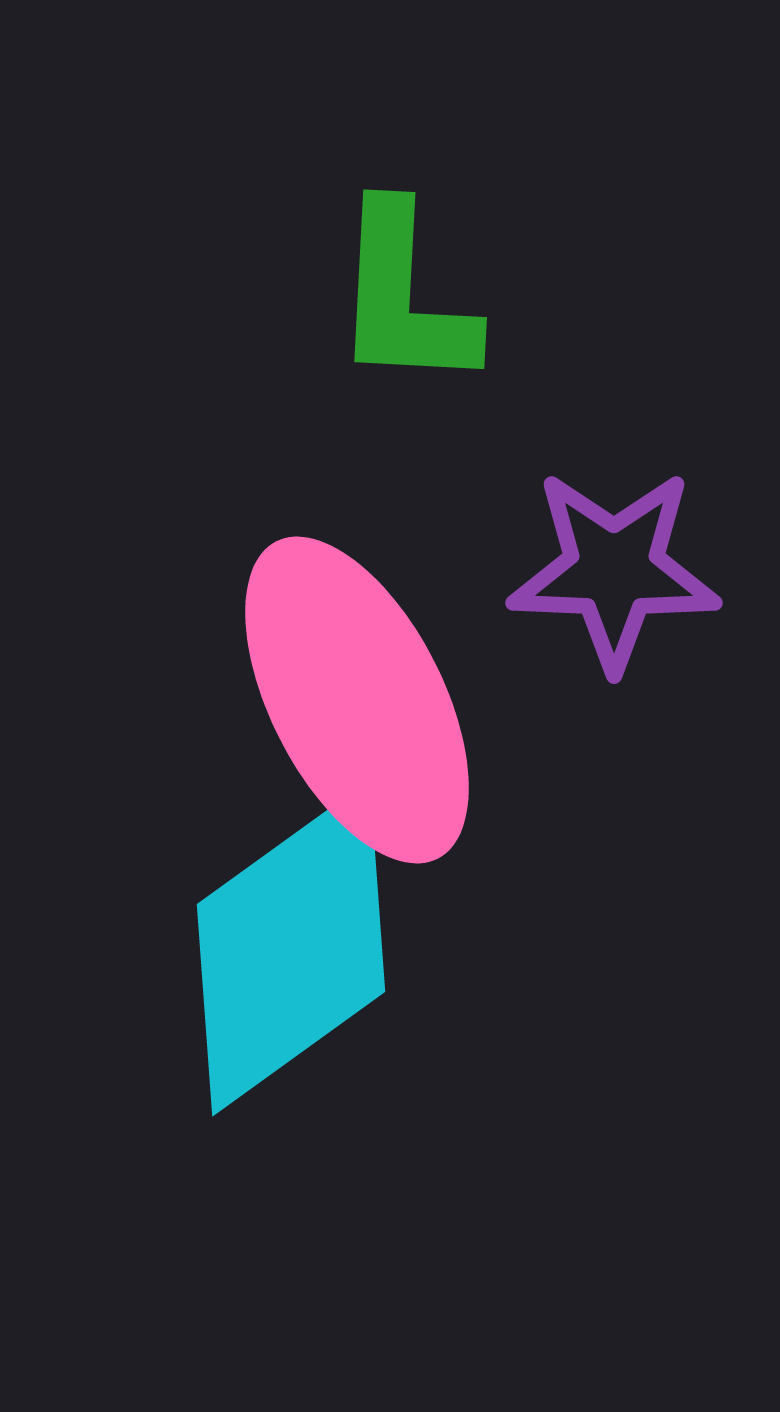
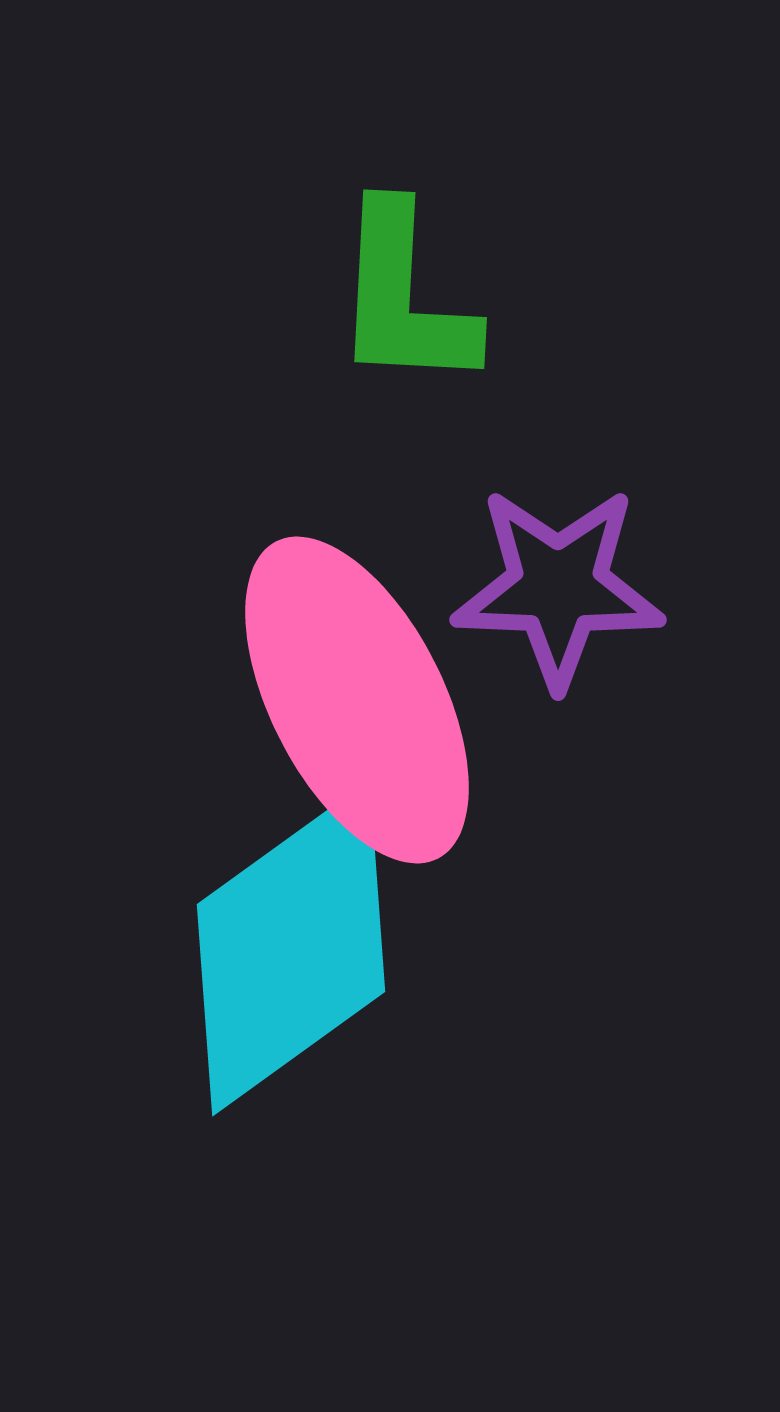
purple star: moved 56 px left, 17 px down
